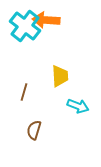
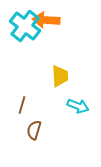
brown line: moved 2 px left, 13 px down
